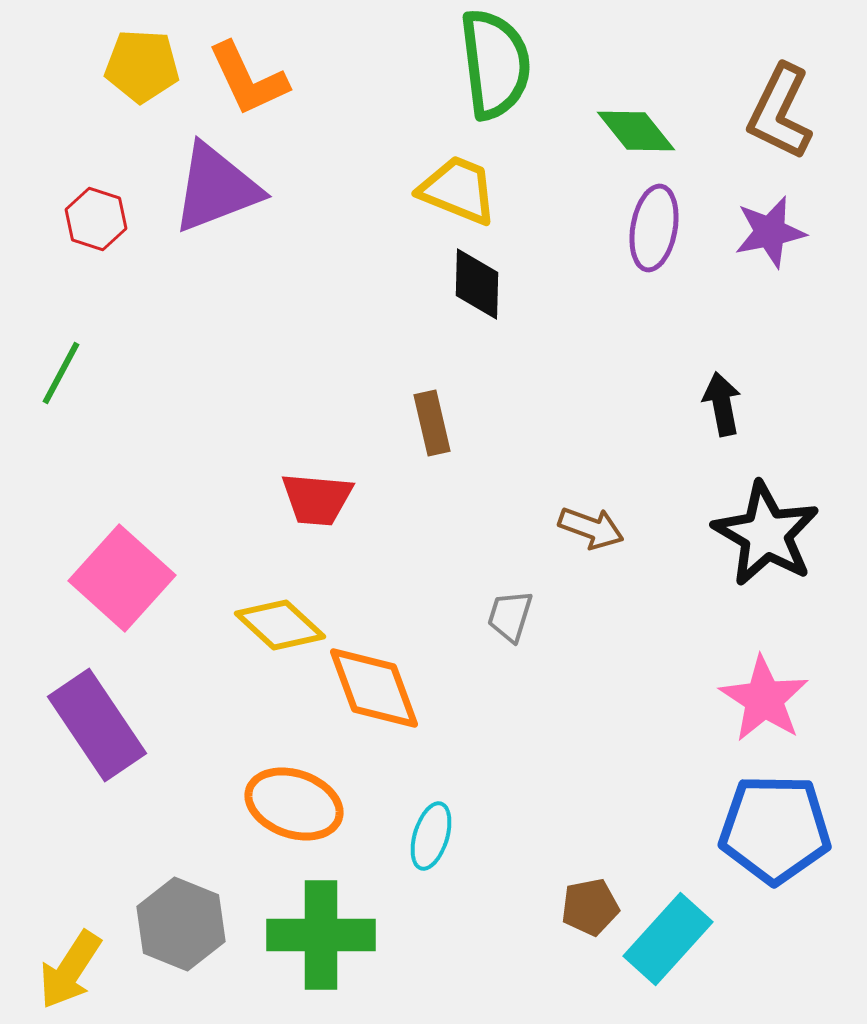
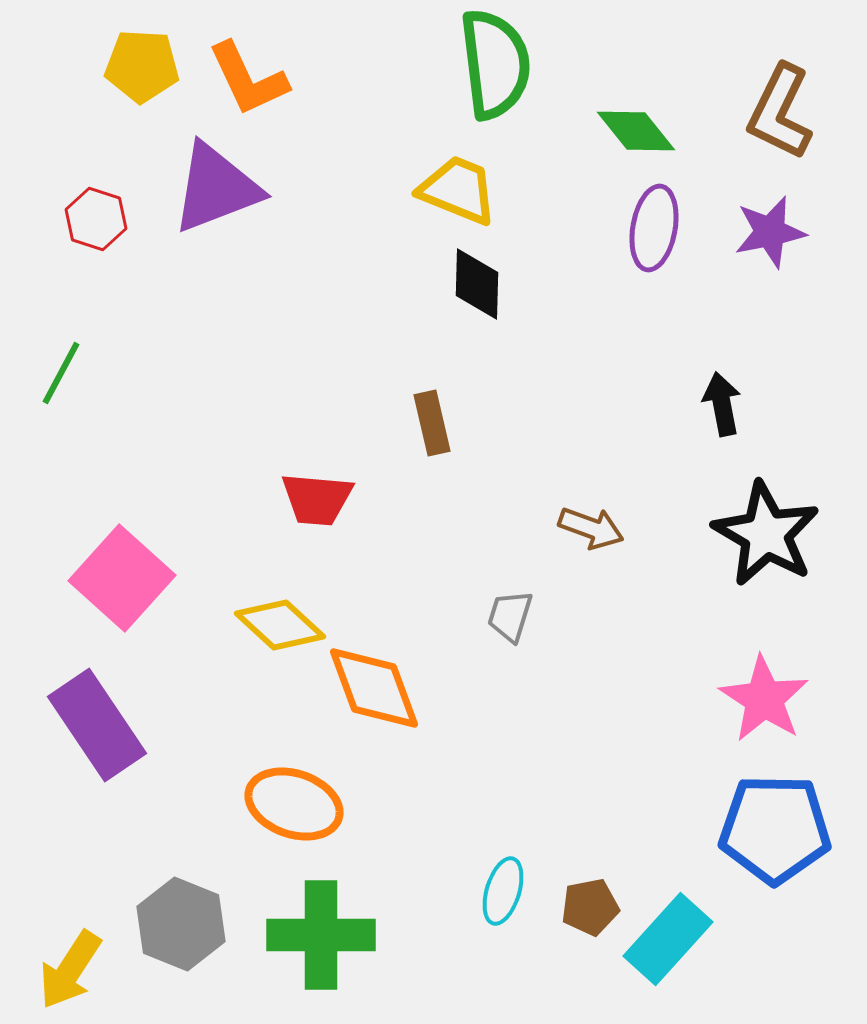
cyan ellipse: moved 72 px right, 55 px down
